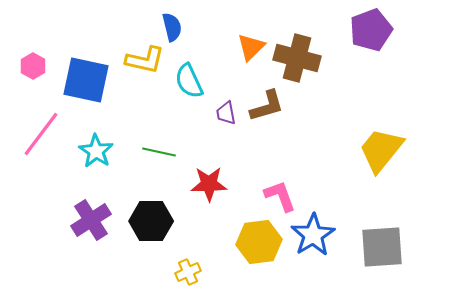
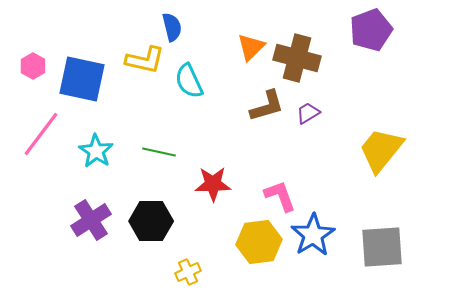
blue square: moved 4 px left, 1 px up
purple trapezoid: moved 82 px right; rotated 70 degrees clockwise
red star: moved 4 px right
